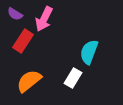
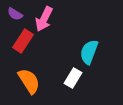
orange semicircle: rotated 96 degrees clockwise
